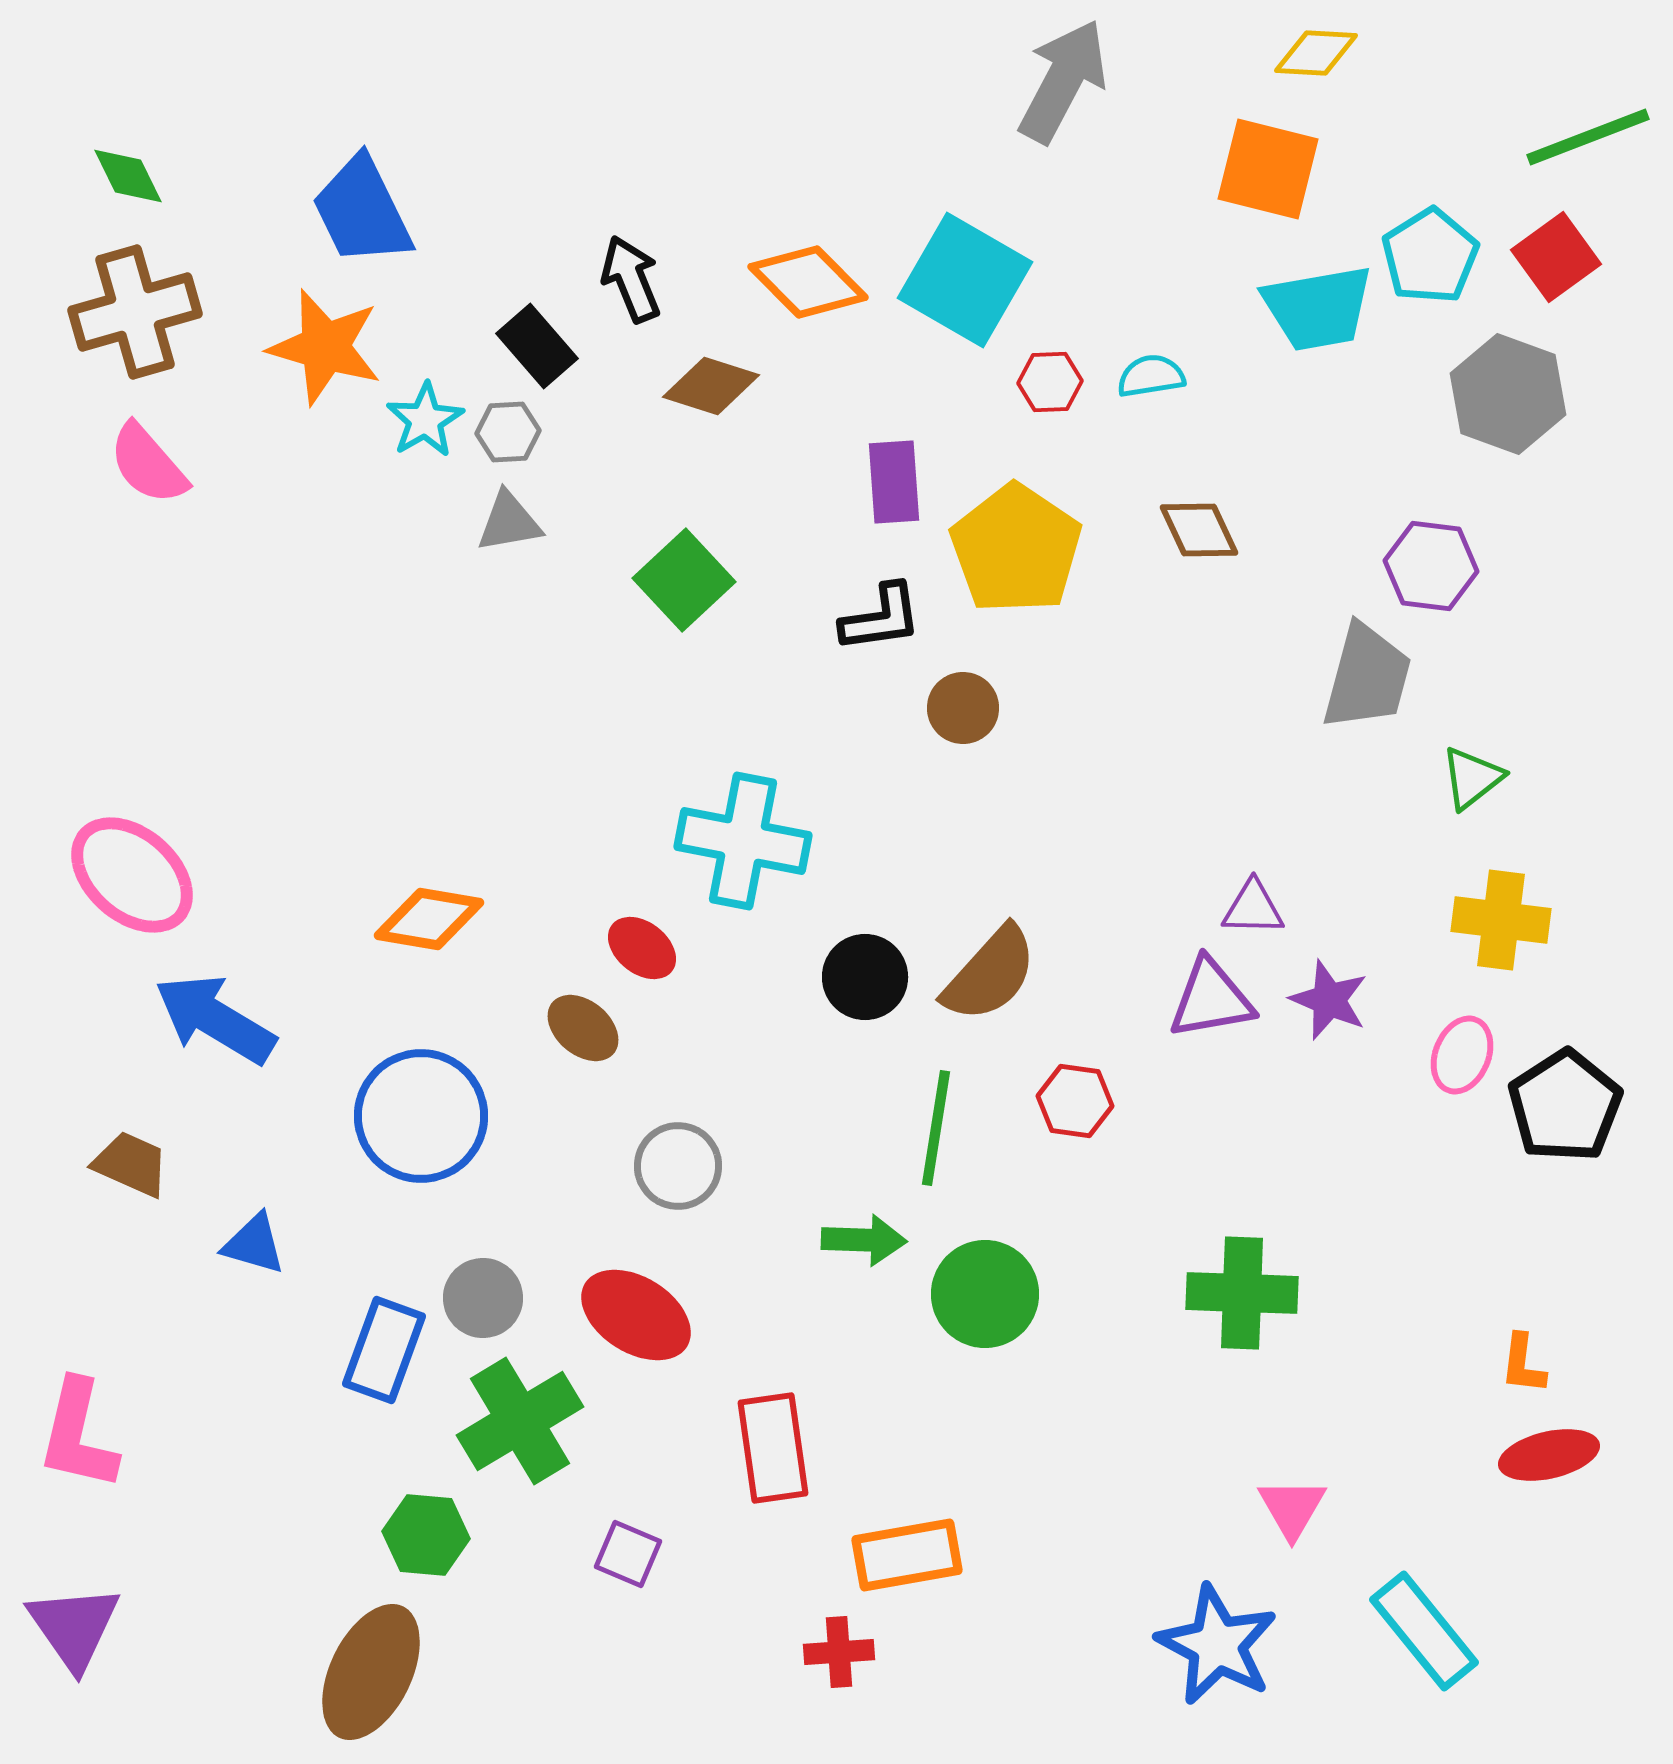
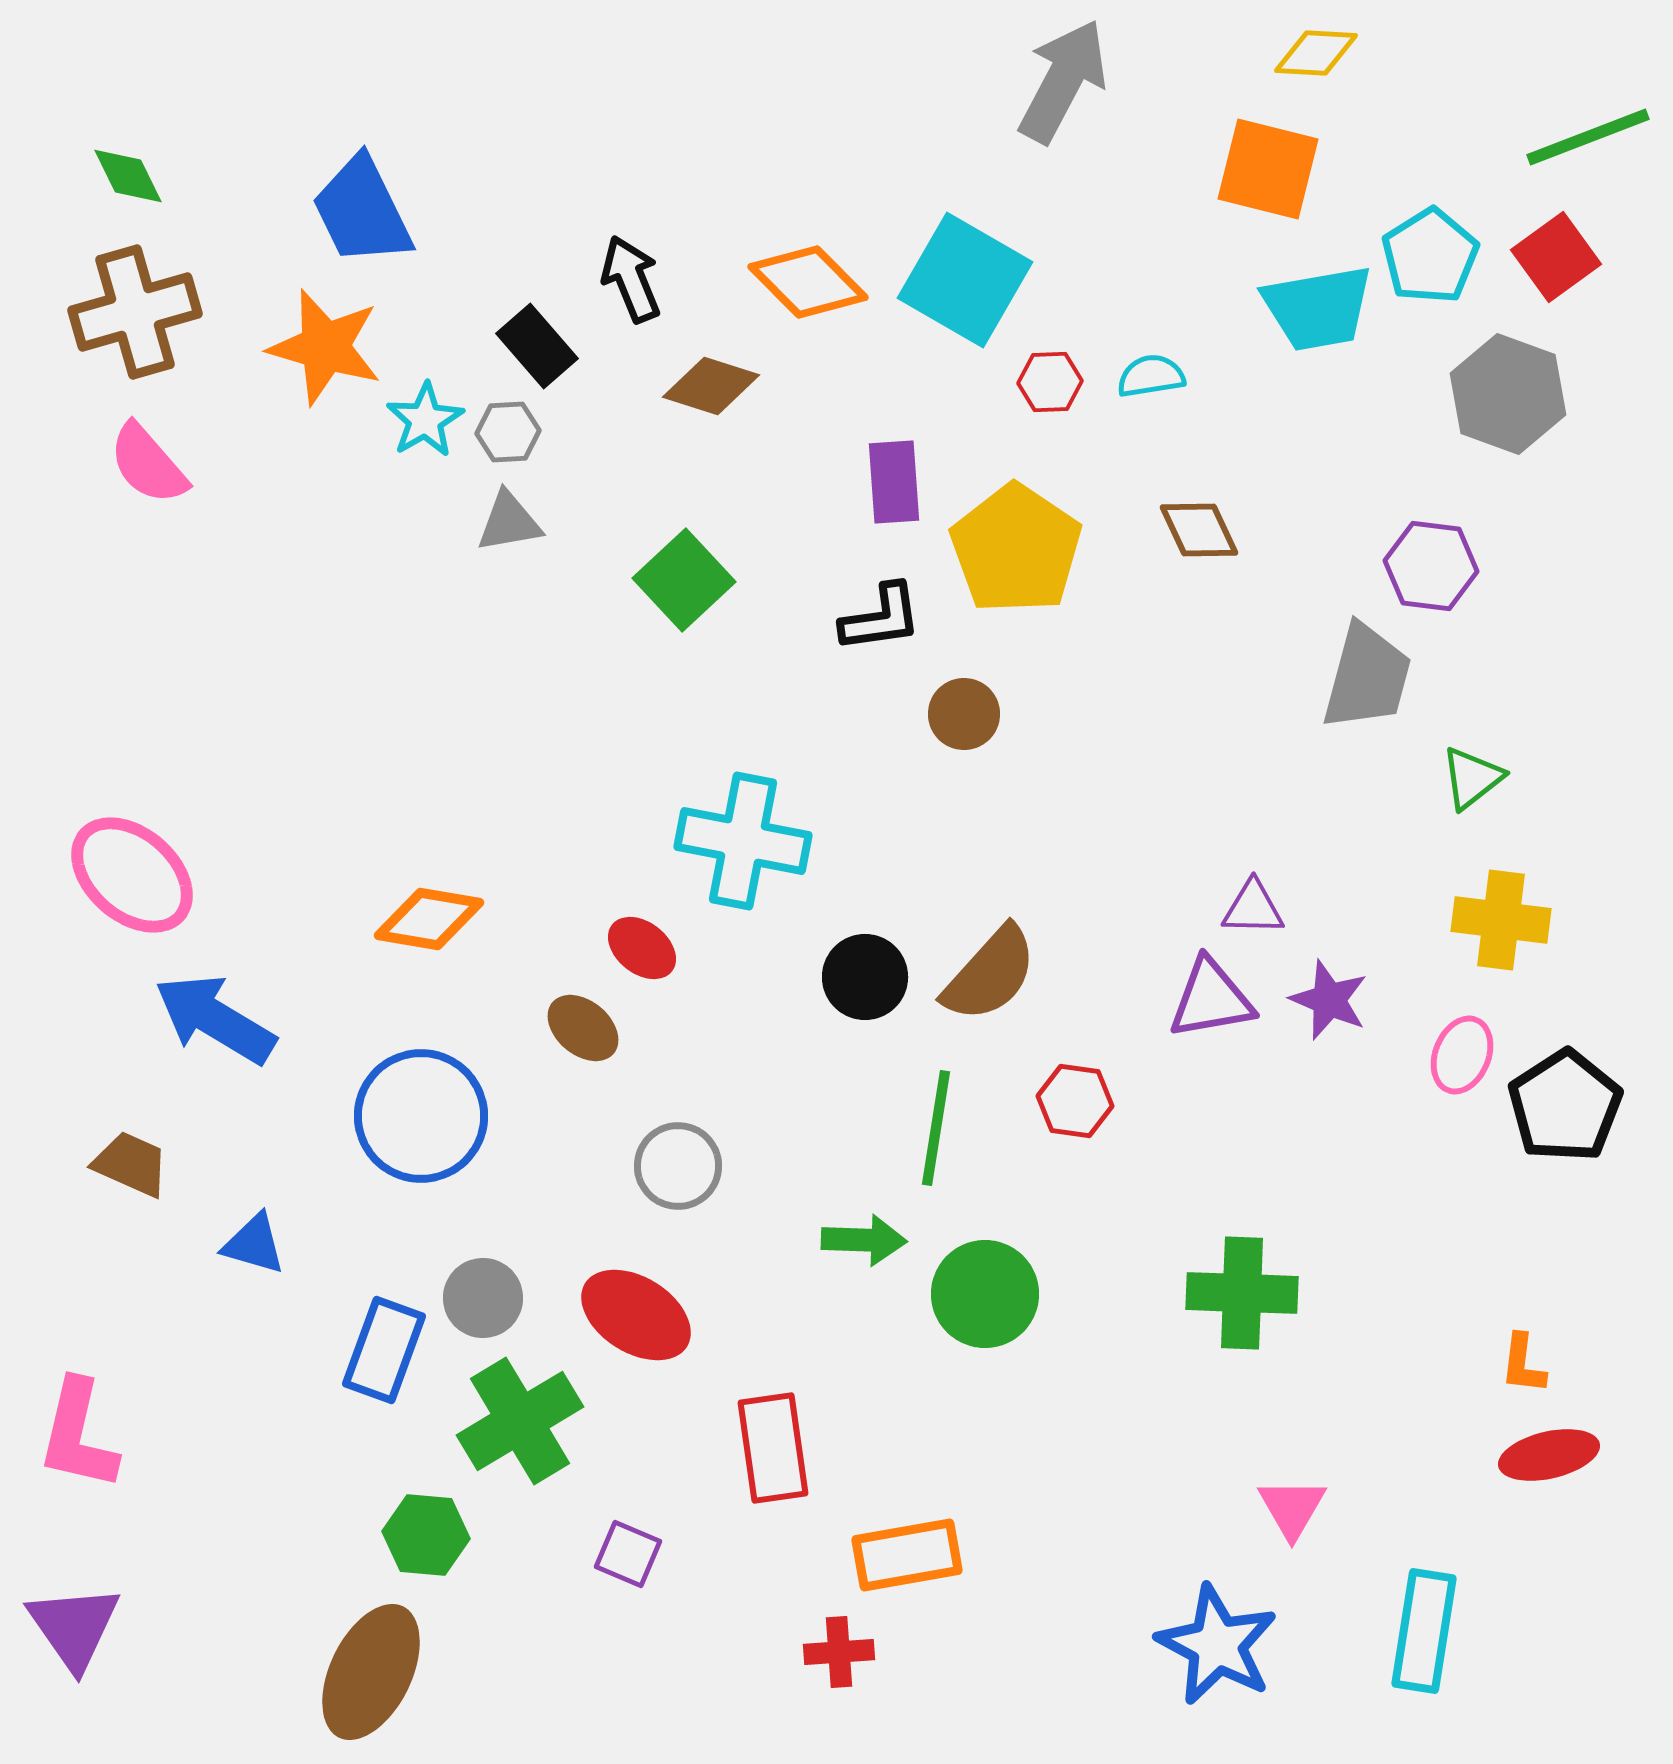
brown circle at (963, 708): moved 1 px right, 6 px down
cyan rectangle at (1424, 1631): rotated 48 degrees clockwise
